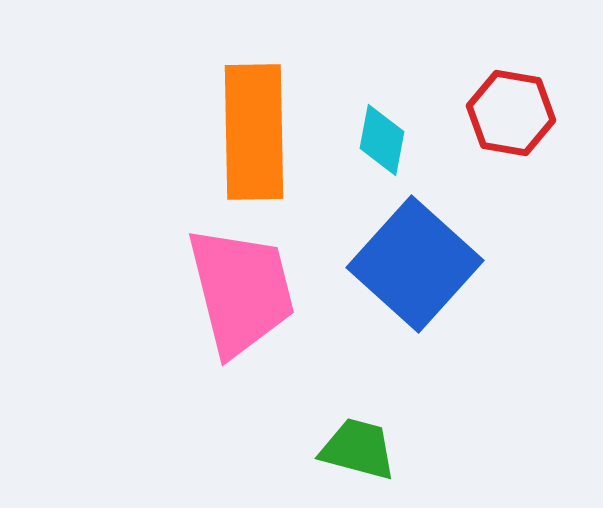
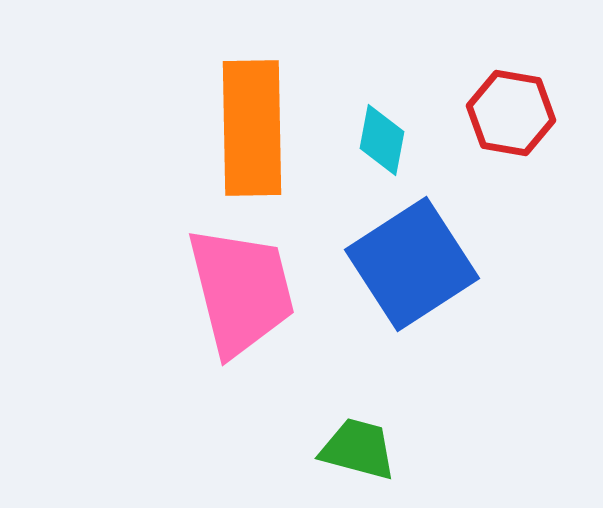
orange rectangle: moved 2 px left, 4 px up
blue square: moved 3 px left; rotated 15 degrees clockwise
